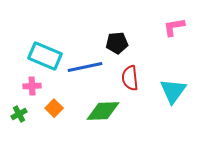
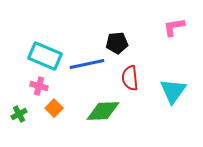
blue line: moved 2 px right, 3 px up
pink cross: moved 7 px right; rotated 18 degrees clockwise
